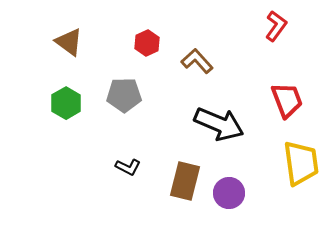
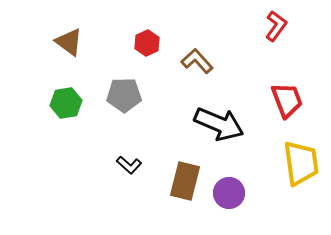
green hexagon: rotated 20 degrees clockwise
black L-shape: moved 1 px right, 2 px up; rotated 15 degrees clockwise
